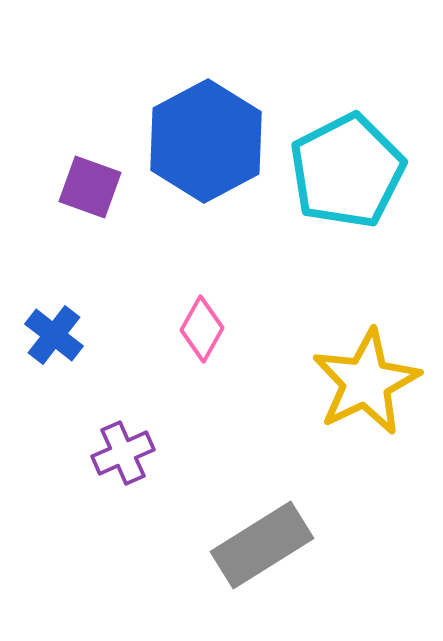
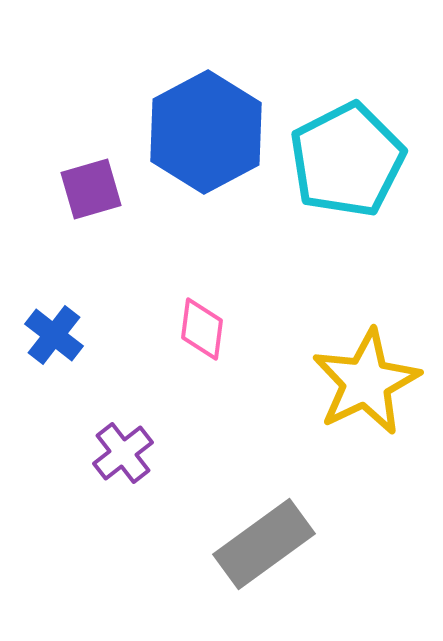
blue hexagon: moved 9 px up
cyan pentagon: moved 11 px up
purple square: moved 1 px right, 2 px down; rotated 36 degrees counterclockwise
pink diamond: rotated 22 degrees counterclockwise
purple cross: rotated 14 degrees counterclockwise
gray rectangle: moved 2 px right, 1 px up; rotated 4 degrees counterclockwise
